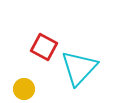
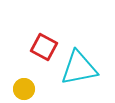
cyan triangle: rotated 36 degrees clockwise
